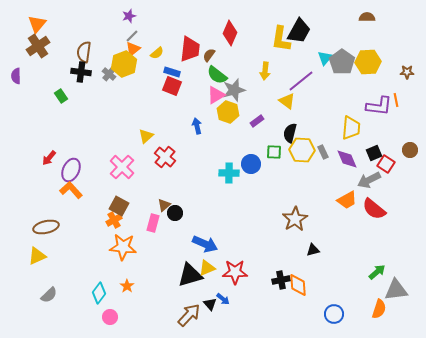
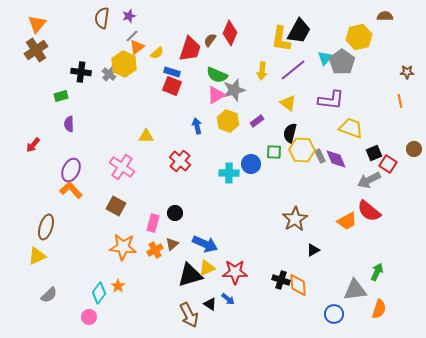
brown semicircle at (367, 17): moved 18 px right, 1 px up
brown cross at (38, 46): moved 2 px left, 4 px down
orange triangle at (133, 49): moved 4 px right, 2 px up
red trapezoid at (190, 49): rotated 12 degrees clockwise
brown semicircle at (84, 52): moved 18 px right, 34 px up
brown semicircle at (209, 55): moved 1 px right, 15 px up
yellow hexagon at (368, 62): moved 9 px left, 25 px up; rotated 10 degrees counterclockwise
yellow hexagon at (124, 64): rotated 15 degrees counterclockwise
yellow arrow at (265, 71): moved 3 px left
green semicircle at (217, 75): rotated 15 degrees counterclockwise
purple semicircle at (16, 76): moved 53 px right, 48 px down
purple line at (301, 81): moved 8 px left, 11 px up
green rectangle at (61, 96): rotated 72 degrees counterclockwise
orange line at (396, 100): moved 4 px right, 1 px down
yellow triangle at (287, 101): moved 1 px right, 2 px down
purple L-shape at (379, 106): moved 48 px left, 6 px up
yellow hexagon at (228, 112): moved 9 px down
yellow trapezoid at (351, 128): rotated 75 degrees counterclockwise
yellow triangle at (146, 136): rotated 42 degrees clockwise
brown circle at (410, 150): moved 4 px right, 1 px up
gray rectangle at (323, 152): moved 3 px left, 4 px down
red cross at (165, 157): moved 15 px right, 4 px down
red arrow at (49, 158): moved 16 px left, 13 px up
purple diamond at (347, 159): moved 11 px left
red square at (386, 164): moved 2 px right
pink cross at (122, 167): rotated 10 degrees counterclockwise
orange trapezoid at (347, 200): moved 21 px down
brown triangle at (164, 205): moved 8 px right, 39 px down
brown square at (119, 206): moved 3 px left
red semicircle at (374, 209): moved 5 px left, 2 px down
orange cross at (114, 220): moved 41 px right, 30 px down
brown ellipse at (46, 227): rotated 60 degrees counterclockwise
black triangle at (313, 250): rotated 16 degrees counterclockwise
green arrow at (377, 272): rotated 24 degrees counterclockwise
black cross at (281, 280): rotated 30 degrees clockwise
orange star at (127, 286): moved 9 px left
gray triangle at (396, 290): moved 41 px left
blue arrow at (223, 299): moved 5 px right
black triangle at (210, 304): rotated 16 degrees counterclockwise
brown arrow at (189, 315): rotated 110 degrees clockwise
pink circle at (110, 317): moved 21 px left
